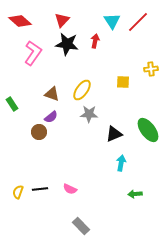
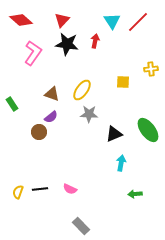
red diamond: moved 1 px right, 1 px up
